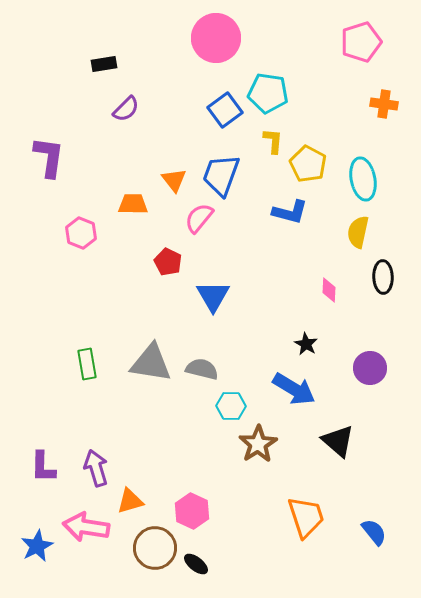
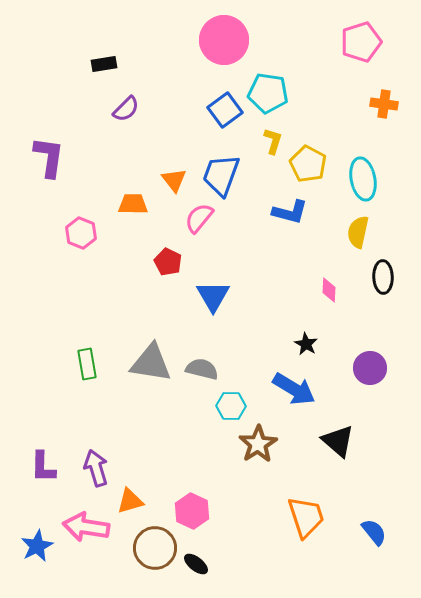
pink circle at (216, 38): moved 8 px right, 2 px down
yellow L-shape at (273, 141): rotated 12 degrees clockwise
